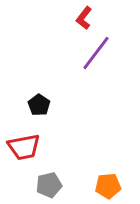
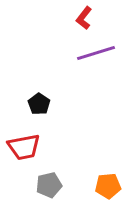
purple line: rotated 36 degrees clockwise
black pentagon: moved 1 px up
